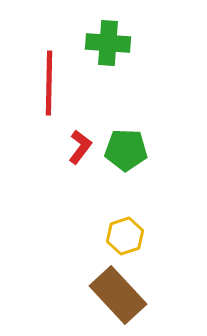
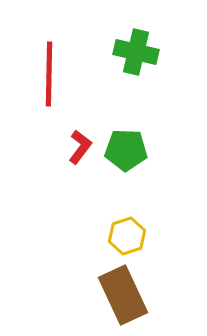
green cross: moved 28 px right, 9 px down; rotated 9 degrees clockwise
red line: moved 9 px up
yellow hexagon: moved 2 px right
brown rectangle: moved 5 px right; rotated 18 degrees clockwise
